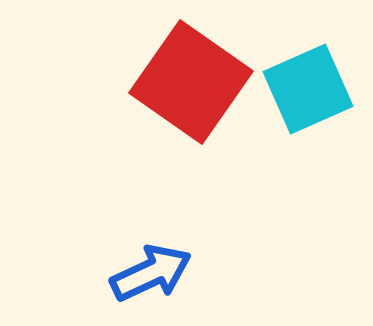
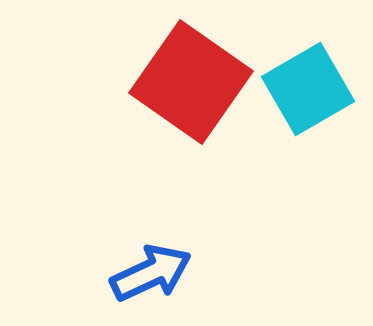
cyan square: rotated 6 degrees counterclockwise
